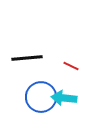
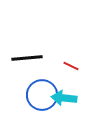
blue circle: moved 1 px right, 2 px up
